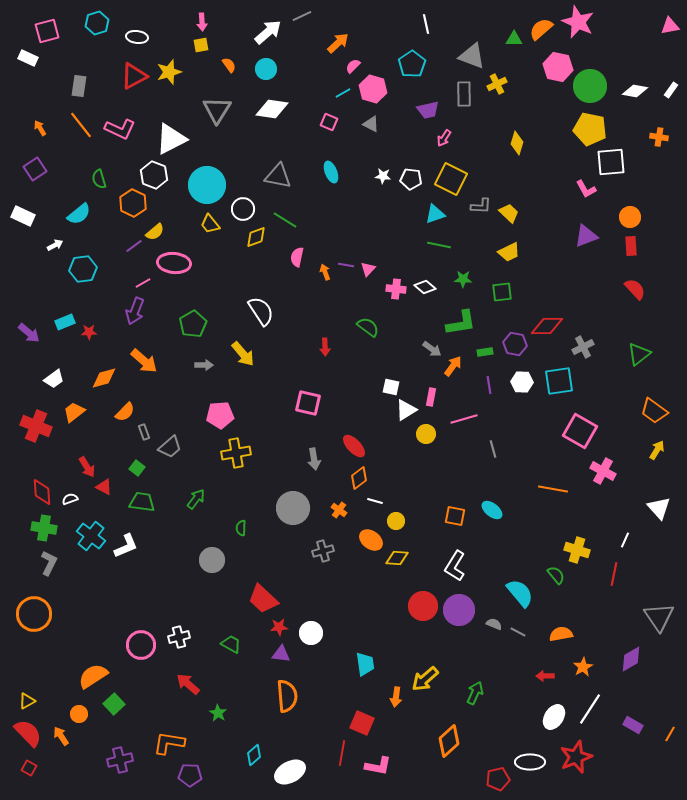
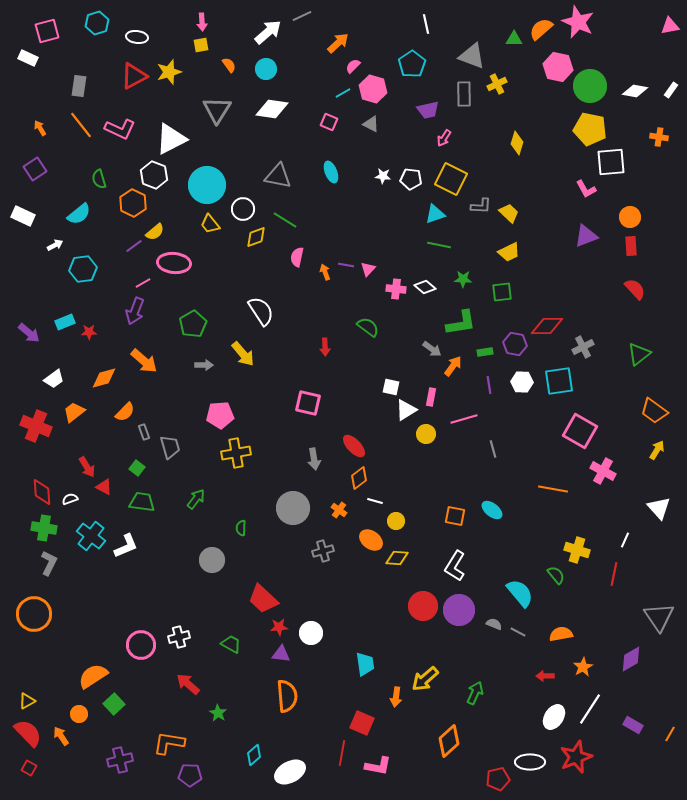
gray trapezoid at (170, 447): rotated 65 degrees counterclockwise
